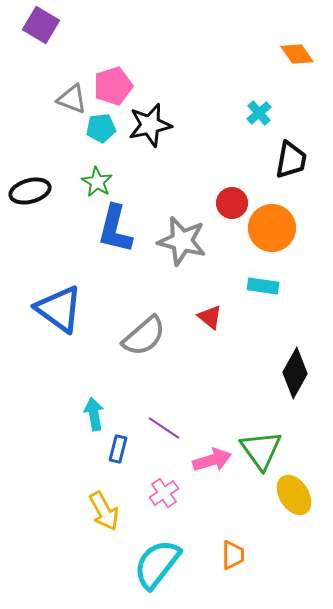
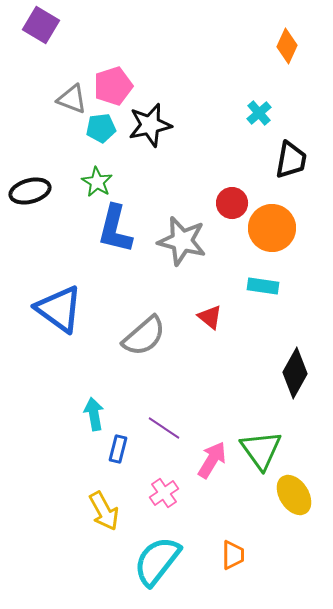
orange diamond: moved 10 px left, 8 px up; rotated 60 degrees clockwise
pink arrow: rotated 42 degrees counterclockwise
cyan semicircle: moved 3 px up
